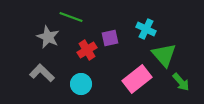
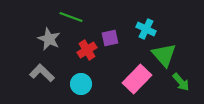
gray star: moved 1 px right, 2 px down
pink rectangle: rotated 8 degrees counterclockwise
